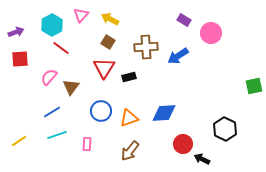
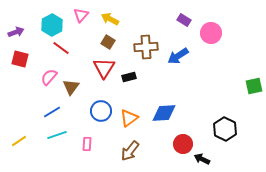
red square: rotated 18 degrees clockwise
orange triangle: rotated 18 degrees counterclockwise
